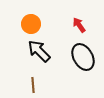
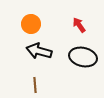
black arrow: rotated 30 degrees counterclockwise
black ellipse: rotated 48 degrees counterclockwise
brown line: moved 2 px right
